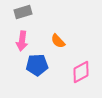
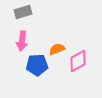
orange semicircle: moved 1 px left, 8 px down; rotated 112 degrees clockwise
pink diamond: moved 3 px left, 11 px up
